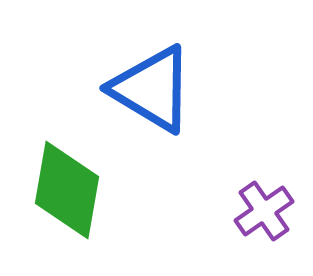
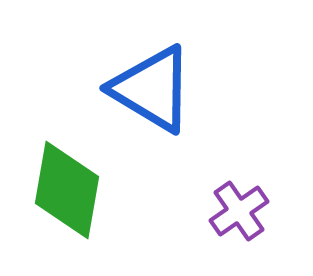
purple cross: moved 25 px left
